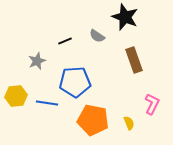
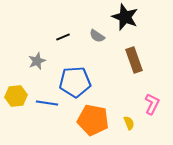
black line: moved 2 px left, 4 px up
